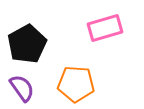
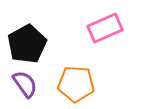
pink rectangle: rotated 8 degrees counterclockwise
purple semicircle: moved 3 px right, 4 px up
